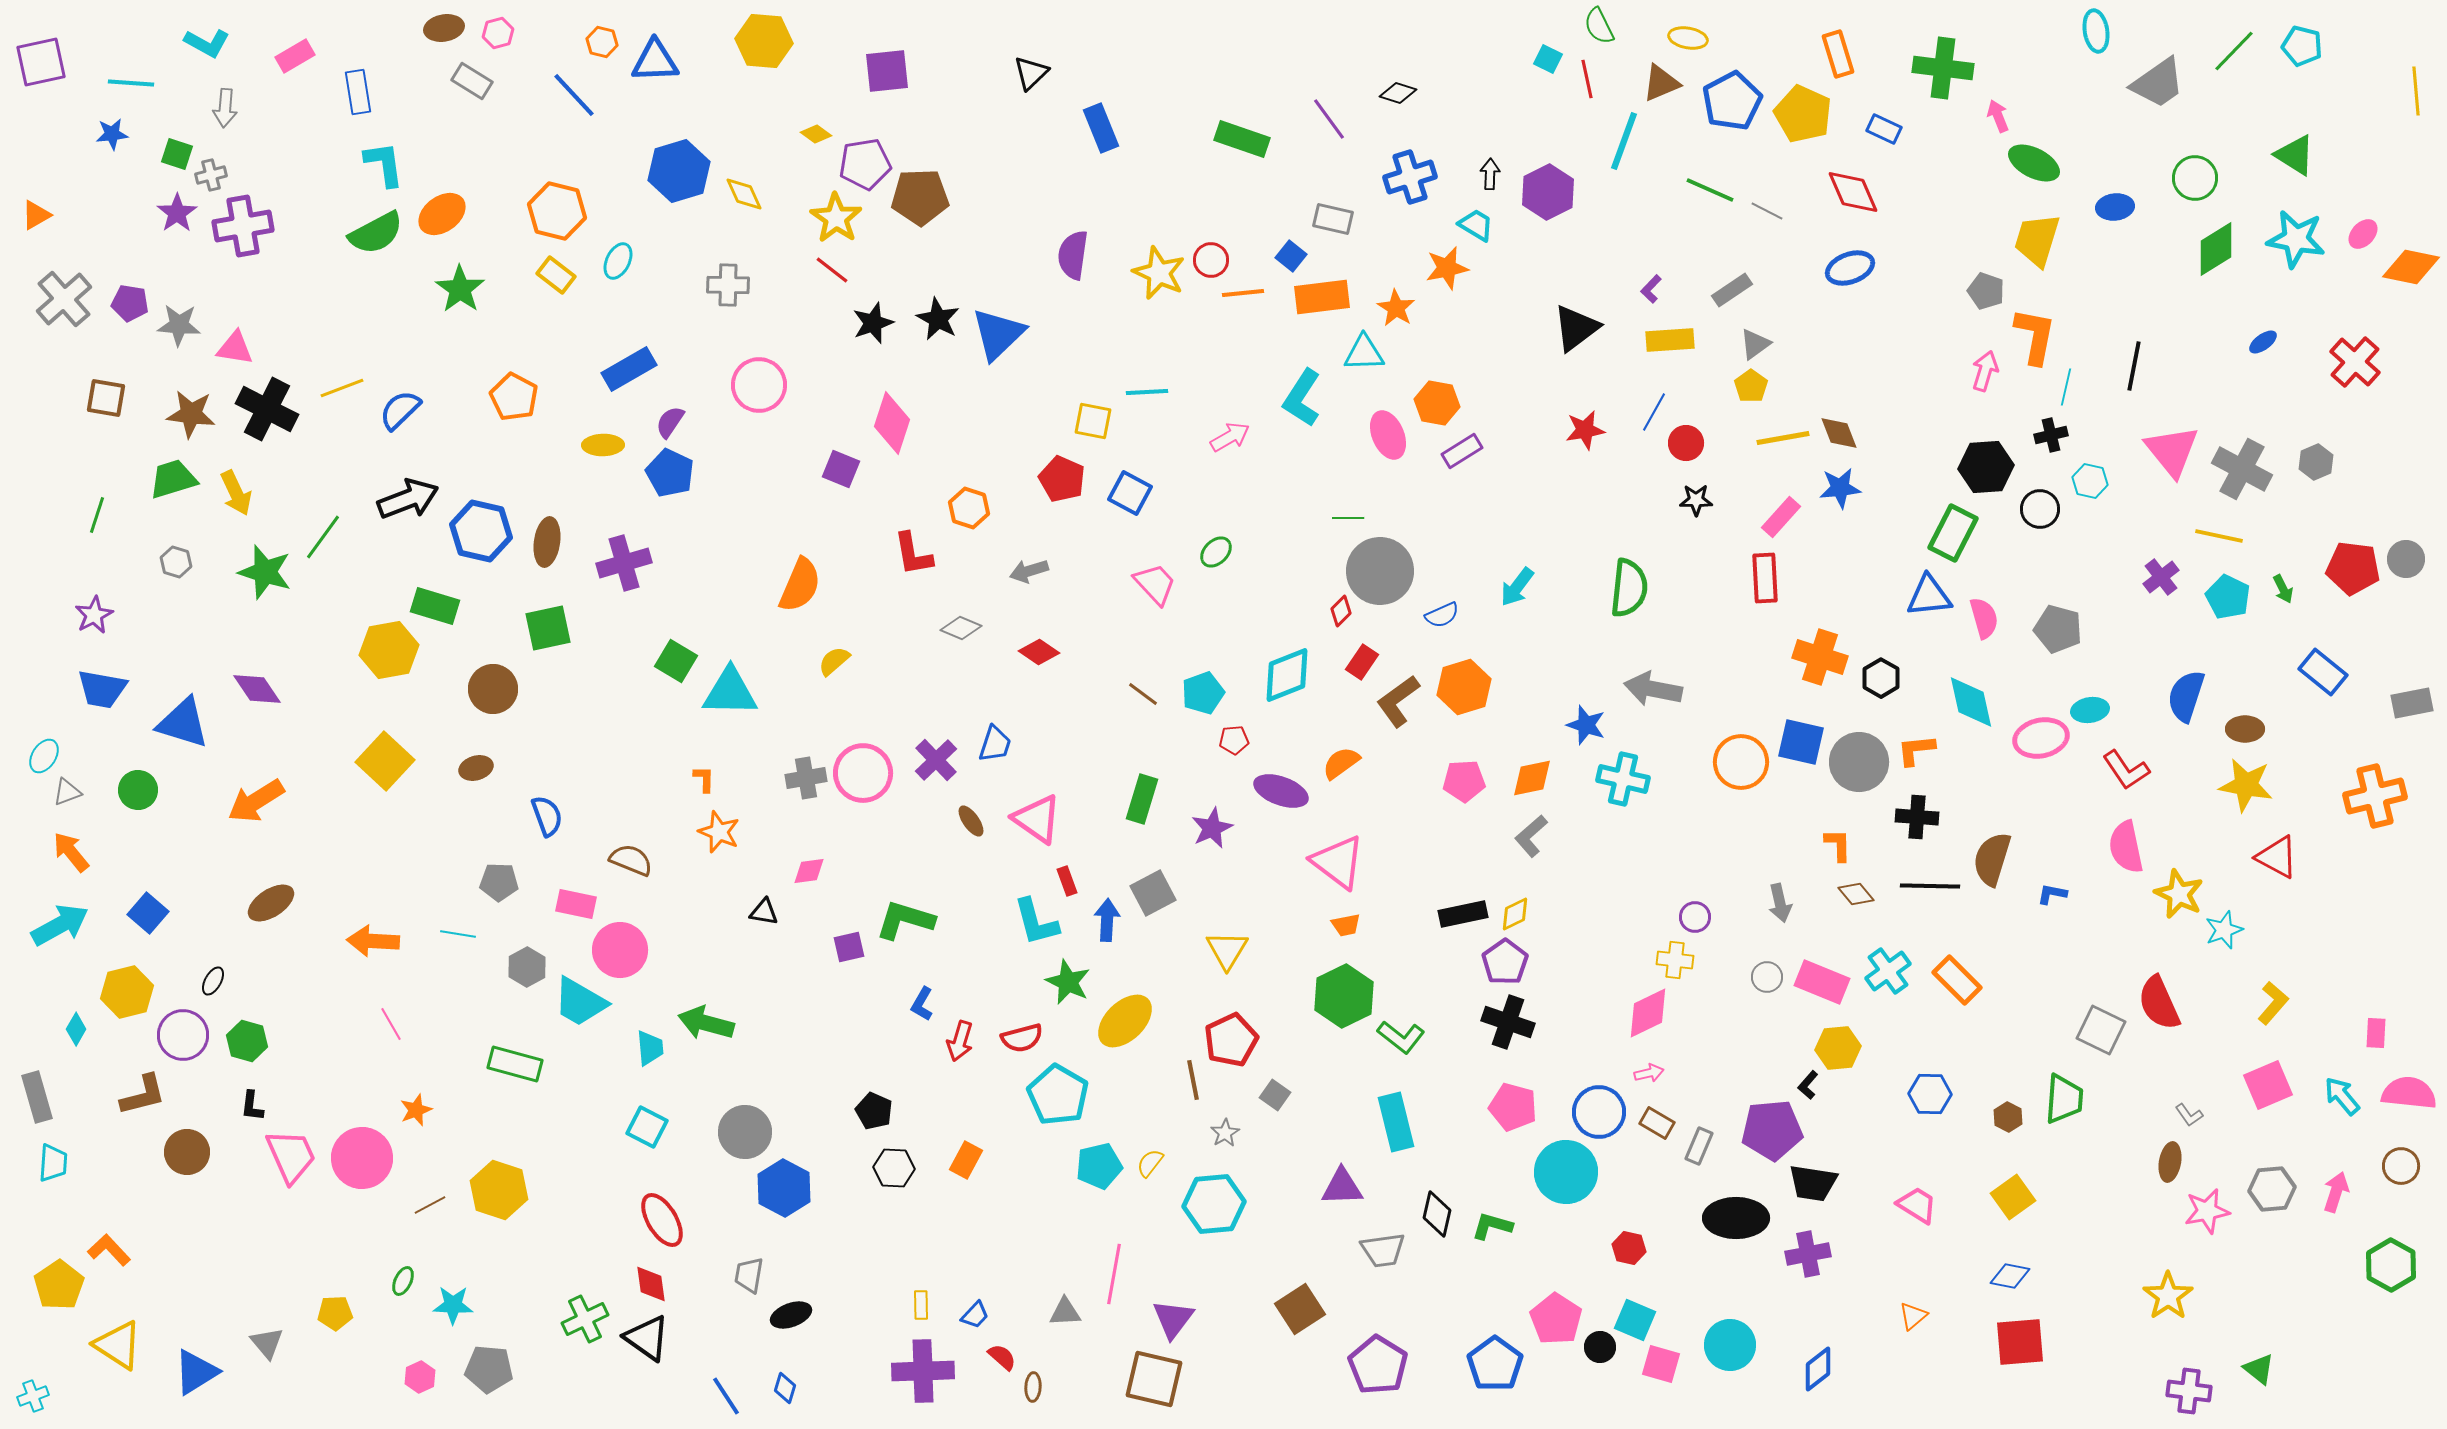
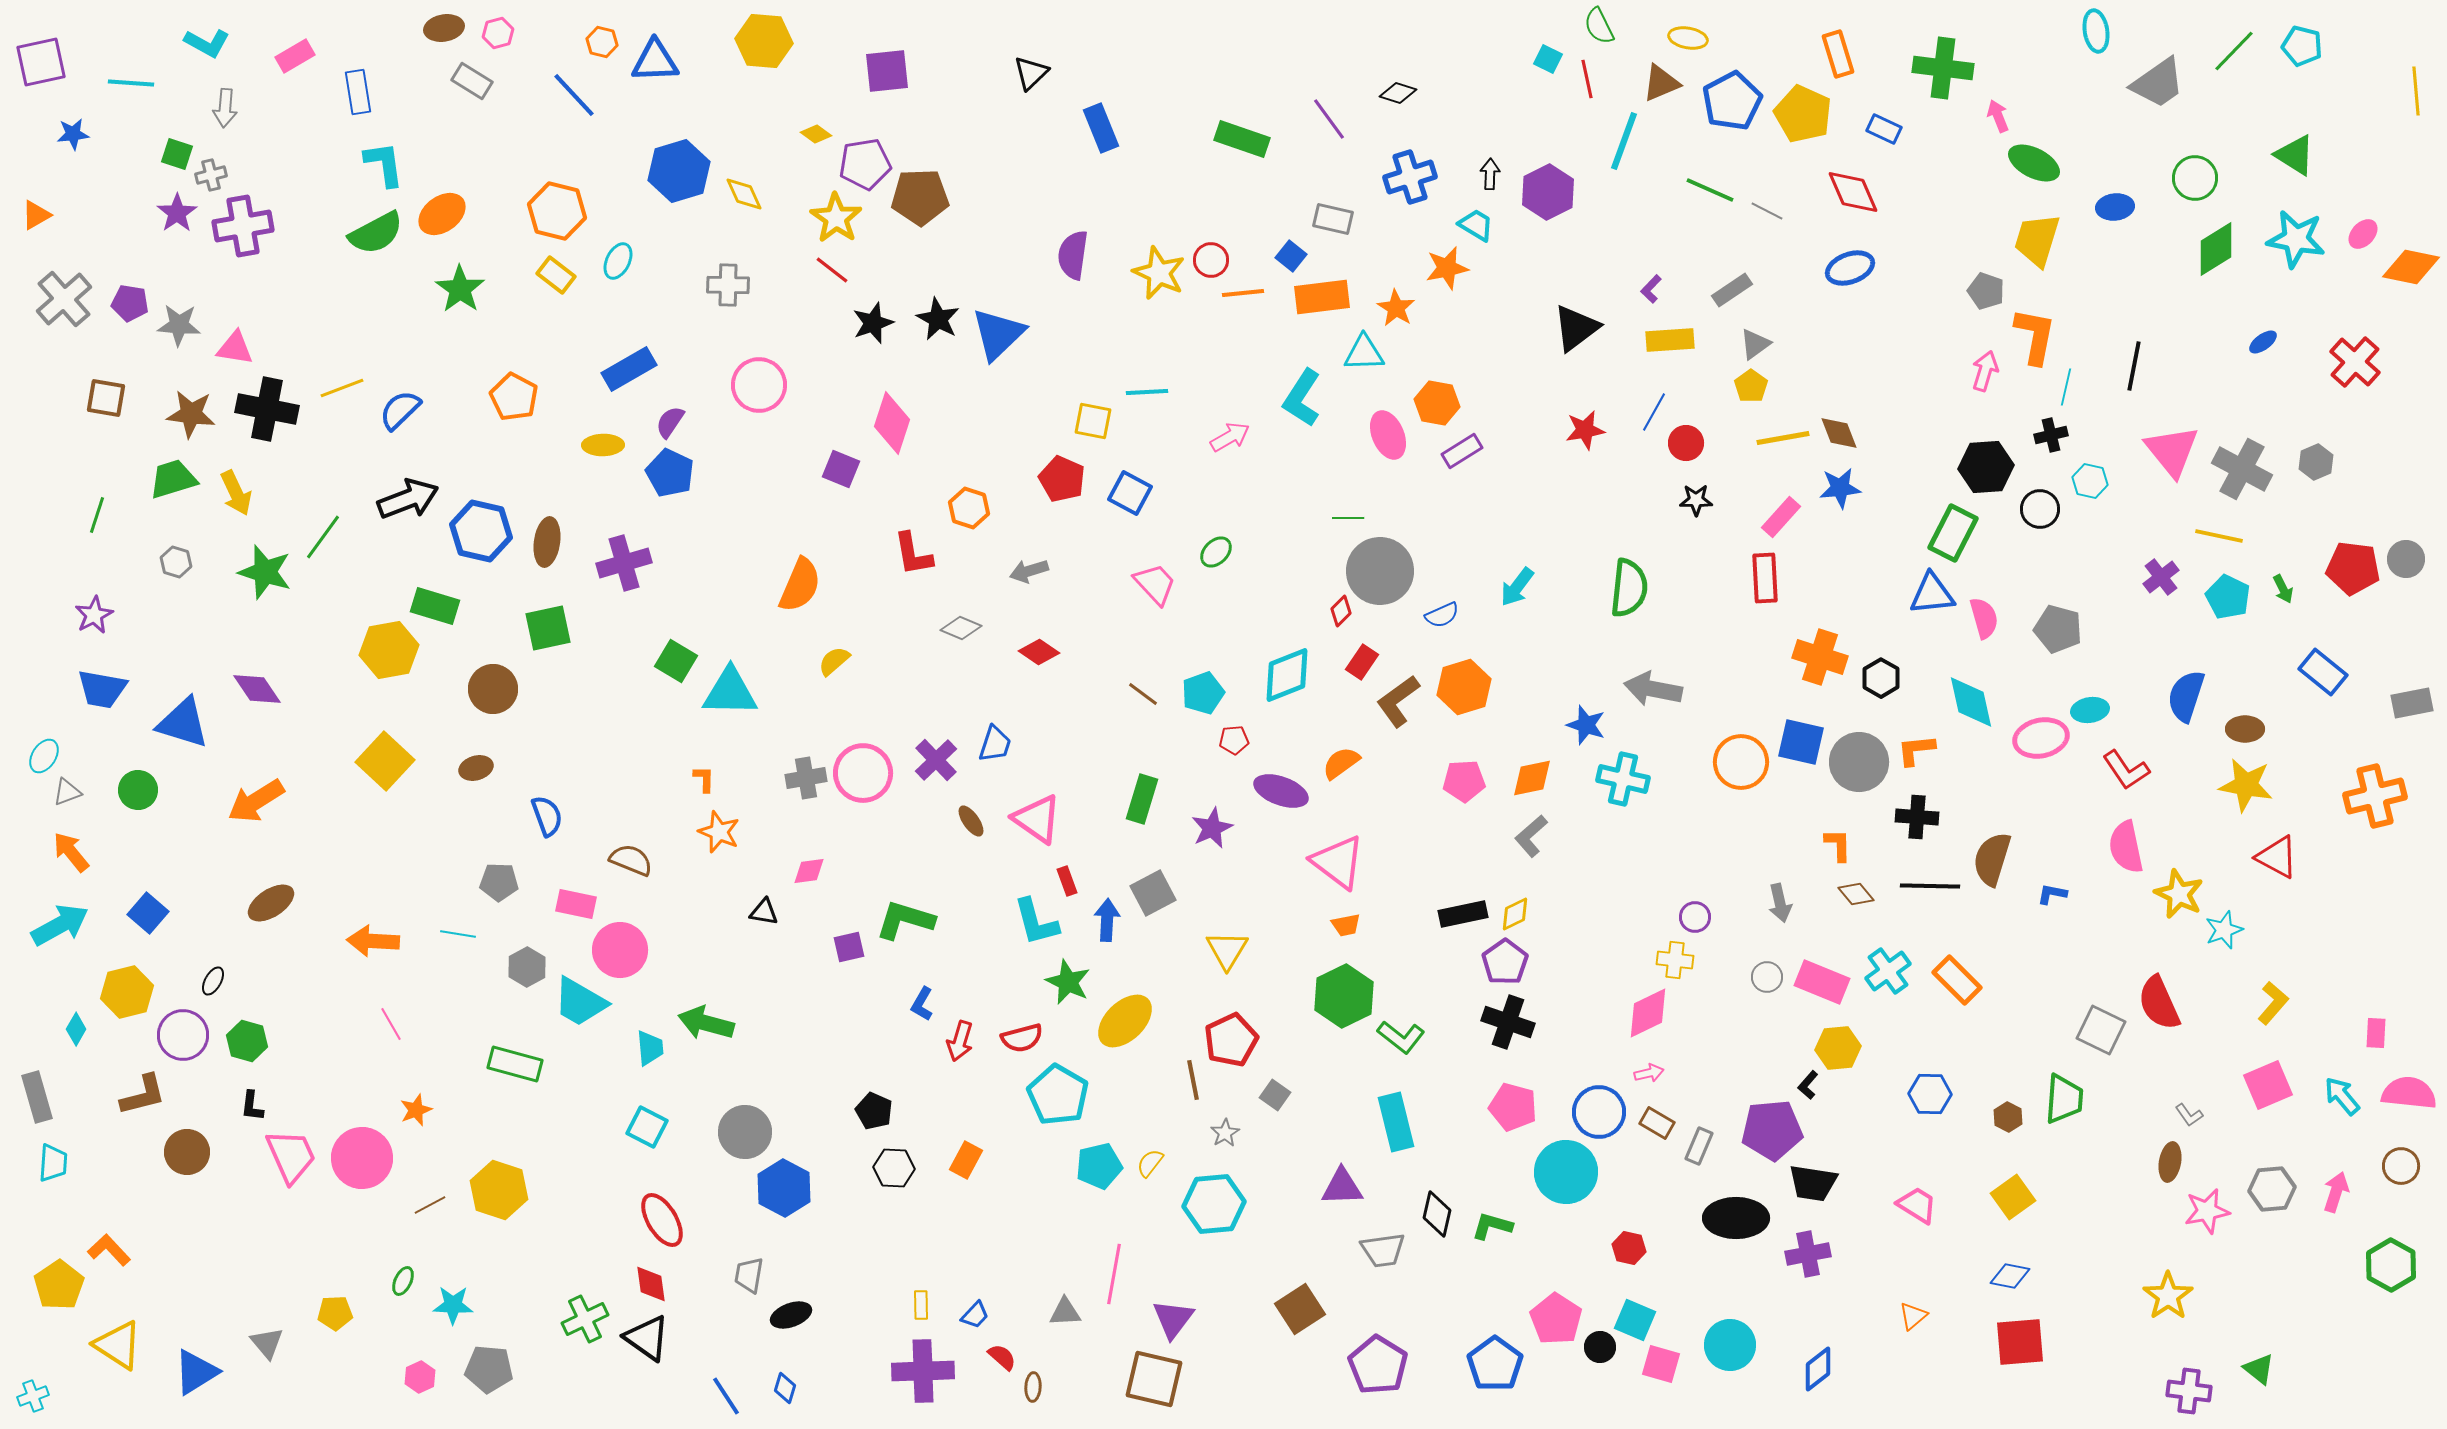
blue star at (112, 134): moved 39 px left
black cross at (267, 409): rotated 16 degrees counterclockwise
blue triangle at (1929, 596): moved 3 px right, 2 px up
